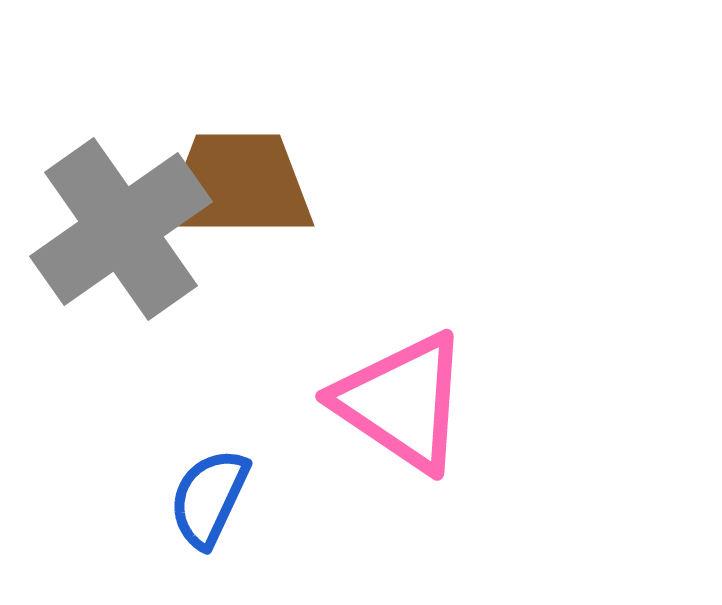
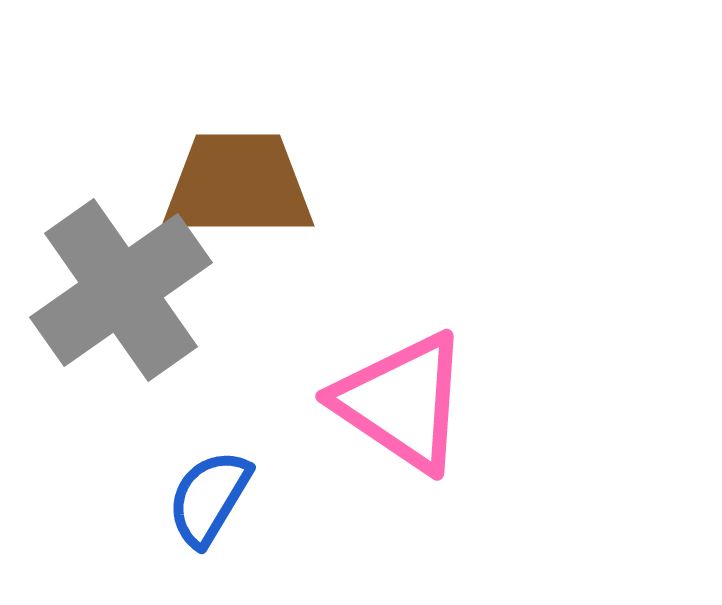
gray cross: moved 61 px down
blue semicircle: rotated 6 degrees clockwise
